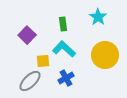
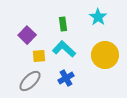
yellow square: moved 4 px left, 5 px up
